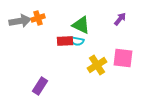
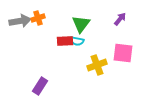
green triangle: moved 1 px up; rotated 42 degrees clockwise
pink square: moved 5 px up
yellow cross: rotated 12 degrees clockwise
